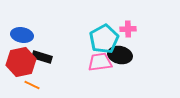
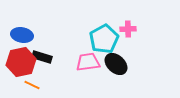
black ellipse: moved 4 px left, 9 px down; rotated 30 degrees clockwise
pink trapezoid: moved 12 px left
